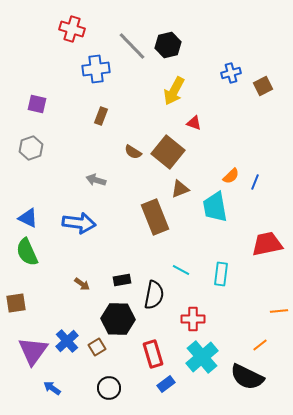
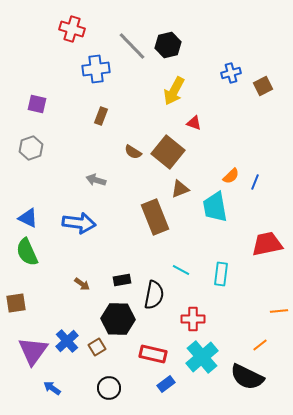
red rectangle at (153, 354): rotated 60 degrees counterclockwise
